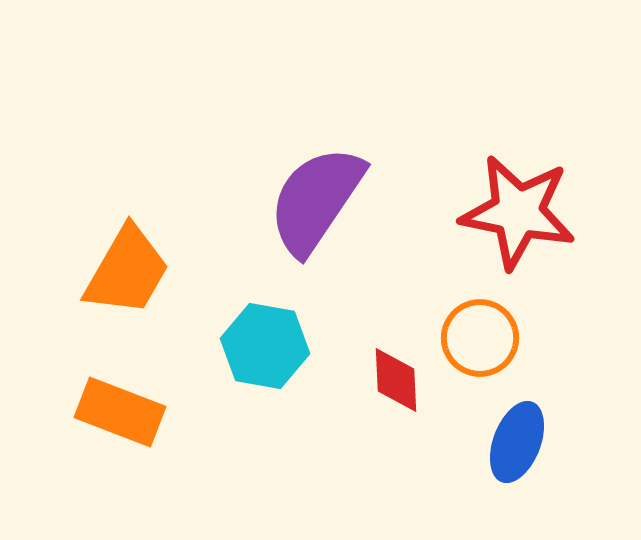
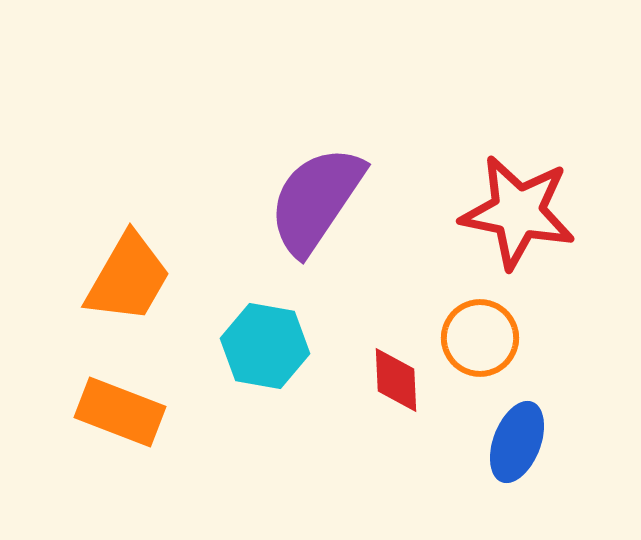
orange trapezoid: moved 1 px right, 7 px down
